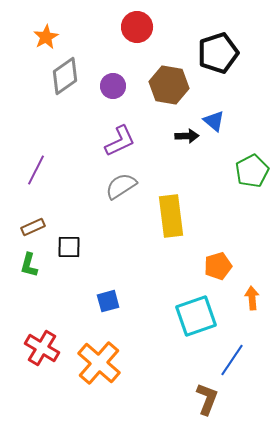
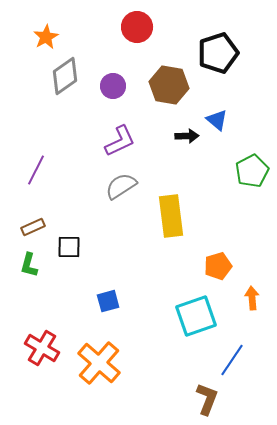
blue triangle: moved 3 px right, 1 px up
